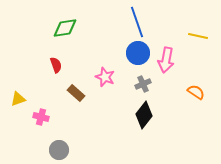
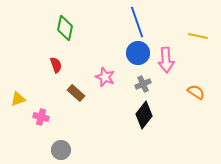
green diamond: rotated 70 degrees counterclockwise
pink arrow: rotated 15 degrees counterclockwise
gray circle: moved 2 px right
